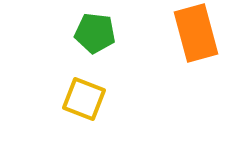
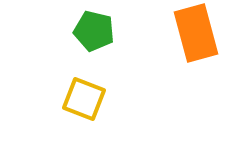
green pentagon: moved 1 px left, 2 px up; rotated 6 degrees clockwise
